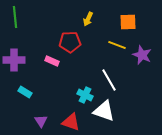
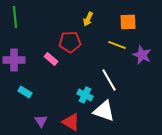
pink rectangle: moved 1 px left, 2 px up; rotated 16 degrees clockwise
red triangle: rotated 12 degrees clockwise
